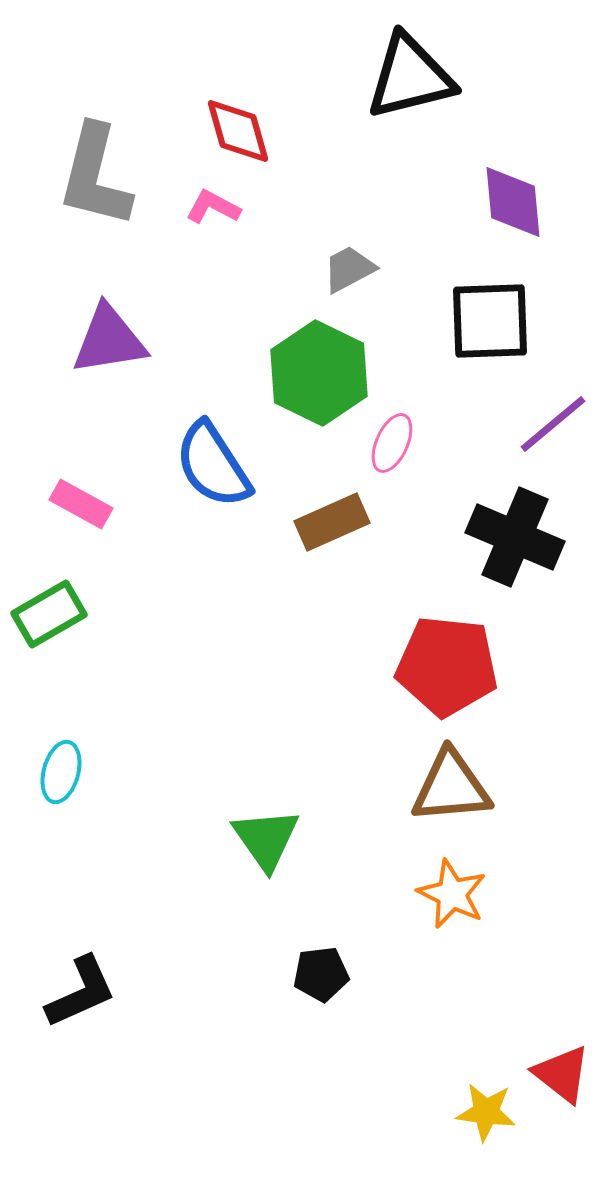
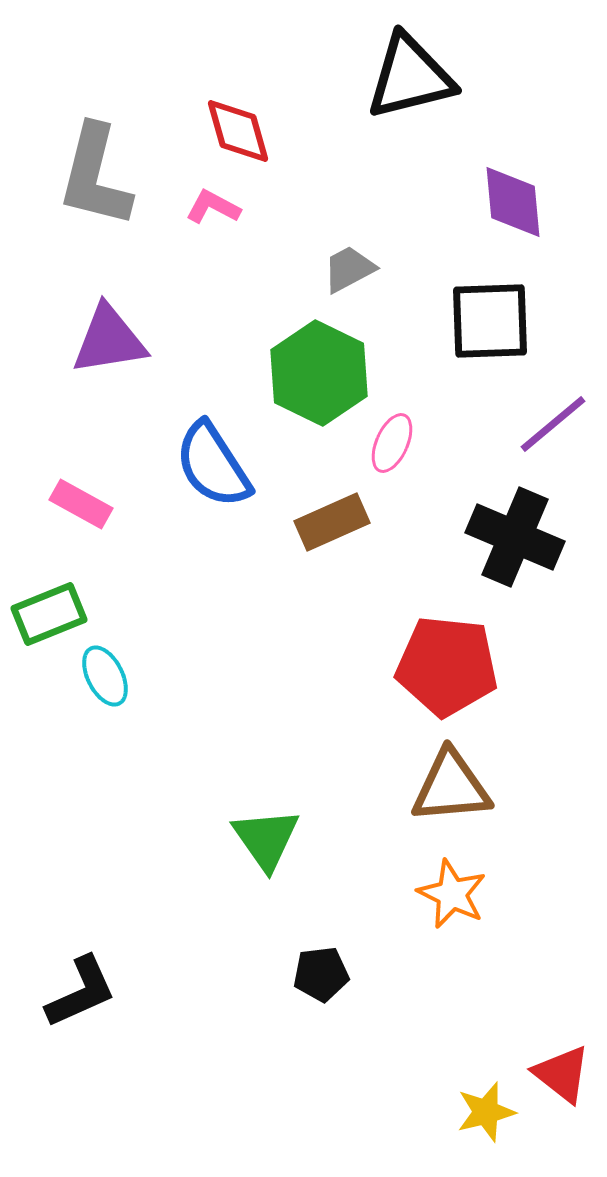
green rectangle: rotated 8 degrees clockwise
cyan ellipse: moved 44 px right, 96 px up; rotated 42 degrees counterclockwise
yellow star: rotated 22 degrees counterclockwise
